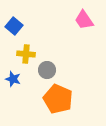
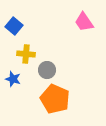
pink trapezoid: moved 2 px down
orange pentagon: moved 3 px left
